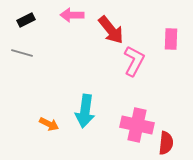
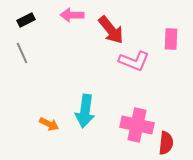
gray line: rotated 50 degrees clockwise
pink L-shape: rotated 84 degrees clockwise
